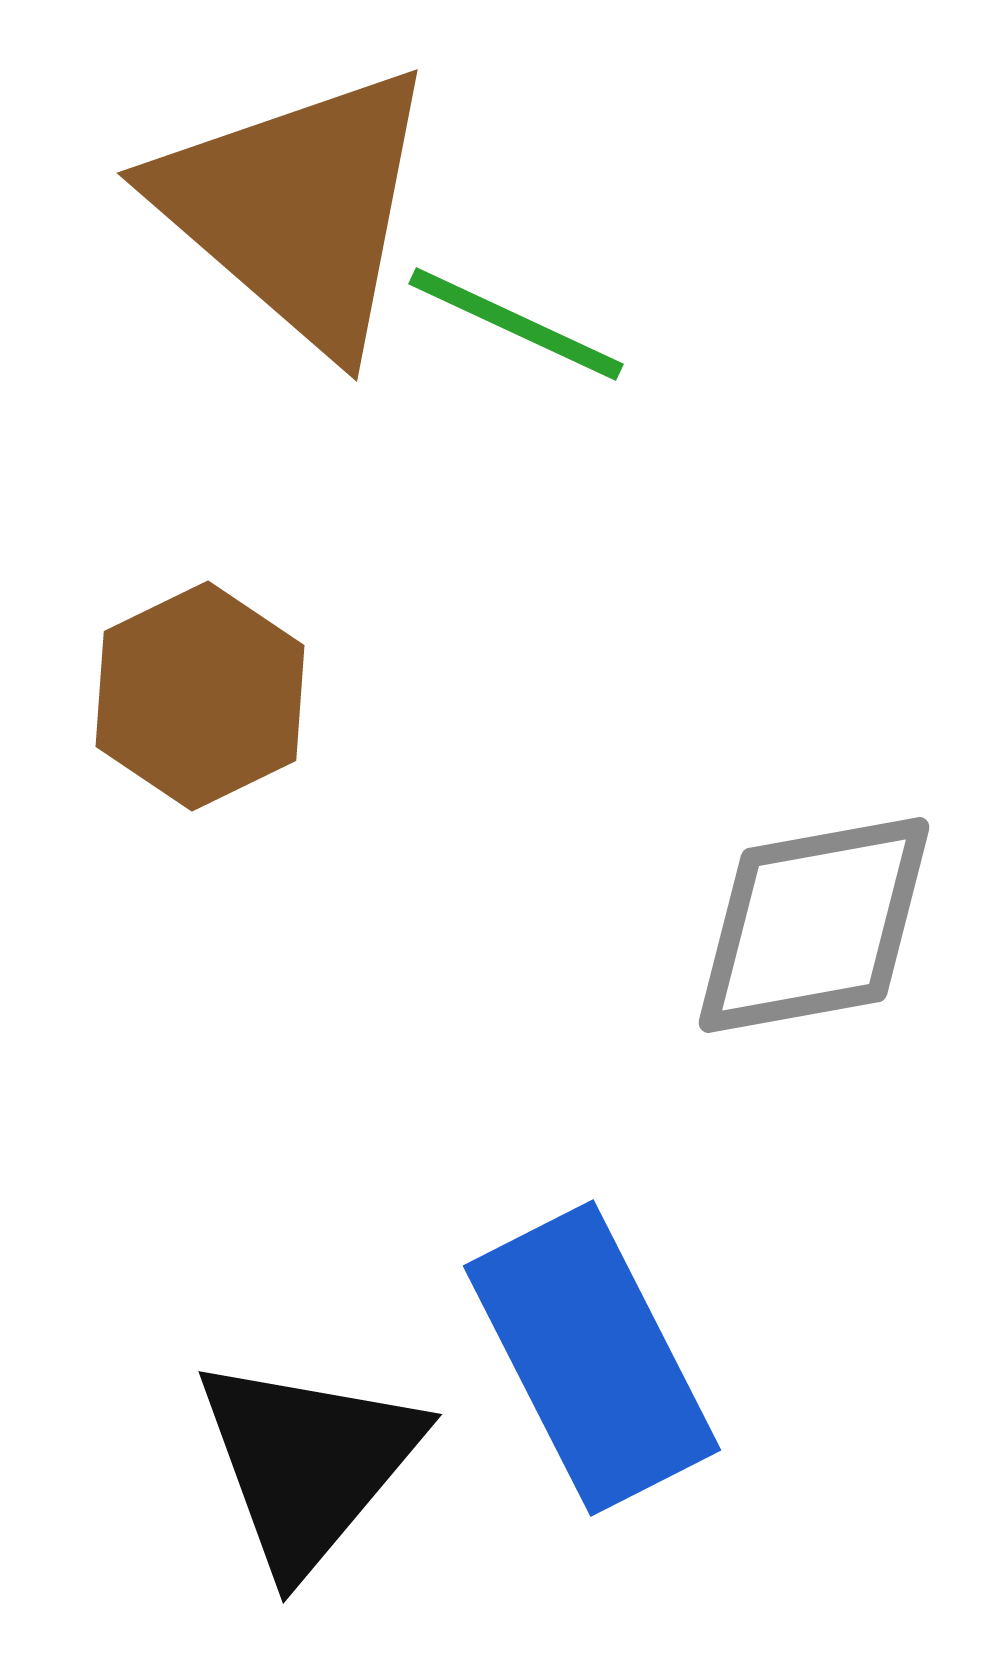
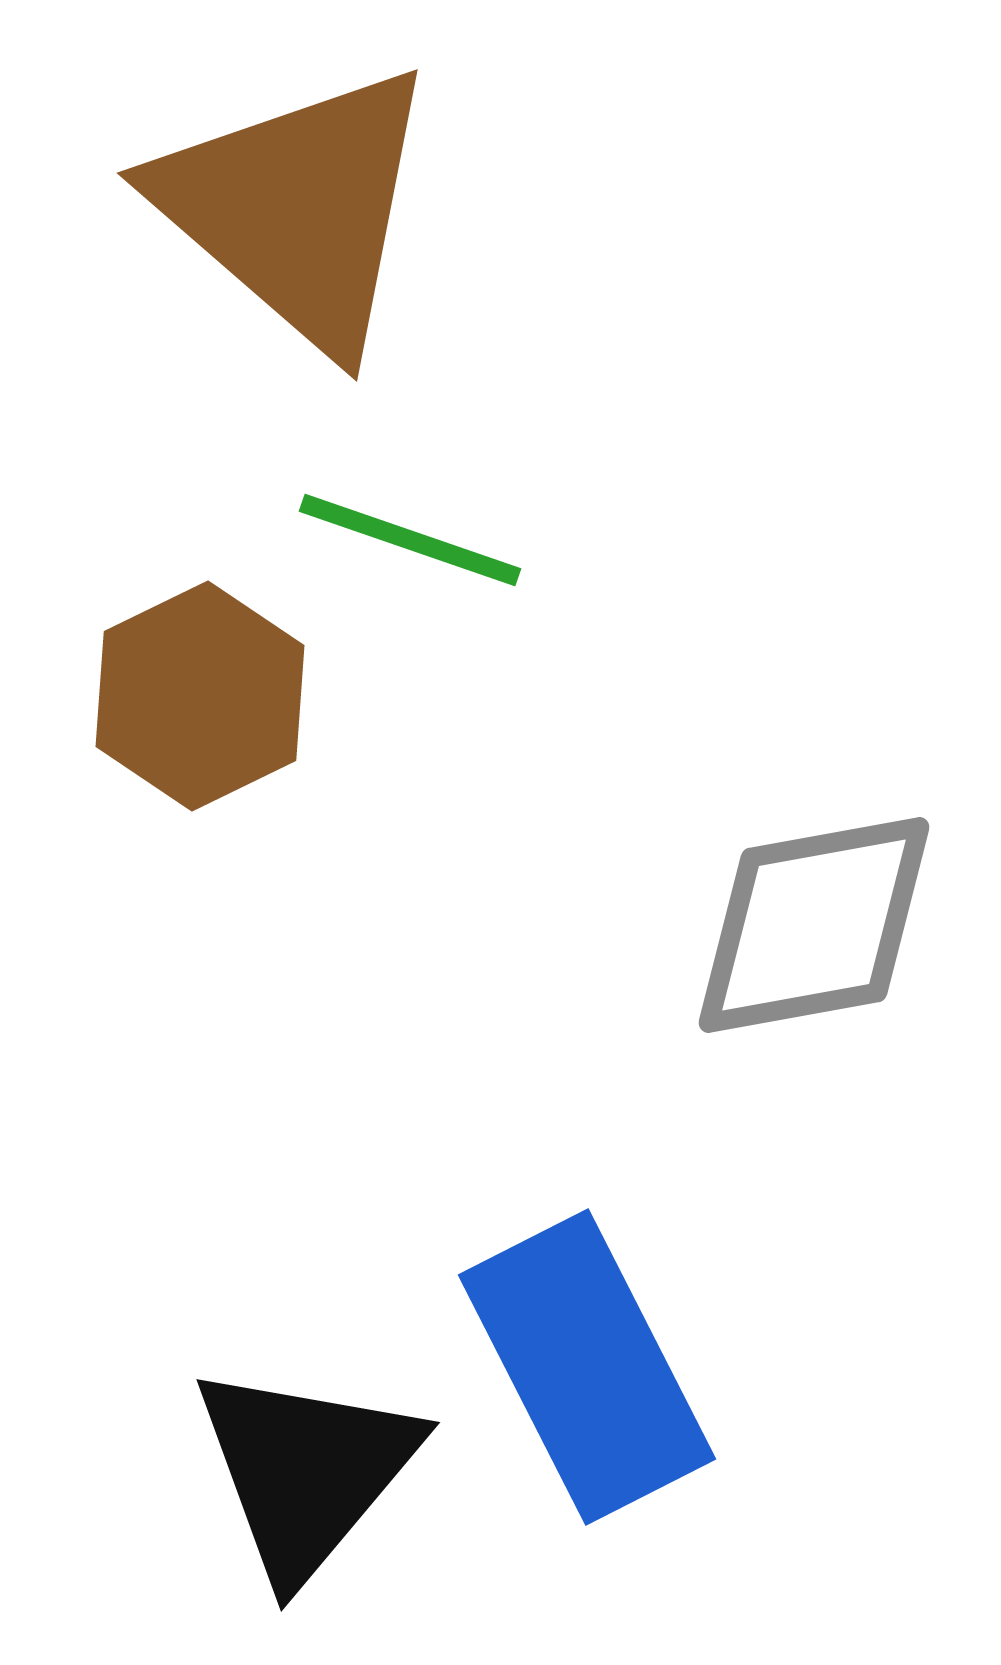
green line: moved 106 px left, 216 px down; rotated 6 degrees counterclockwise
blue rectangle: moved 5 px left, 9 px down
black triangle: moved 2 px left, 8 px down
